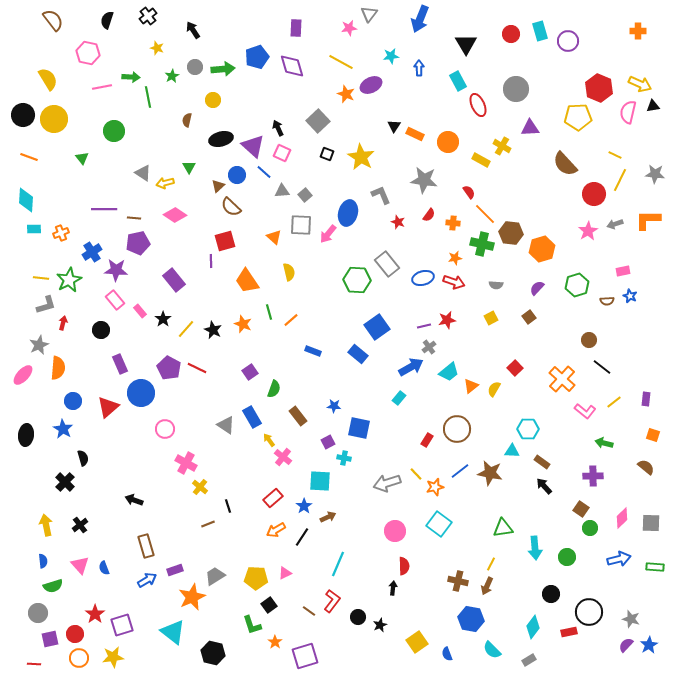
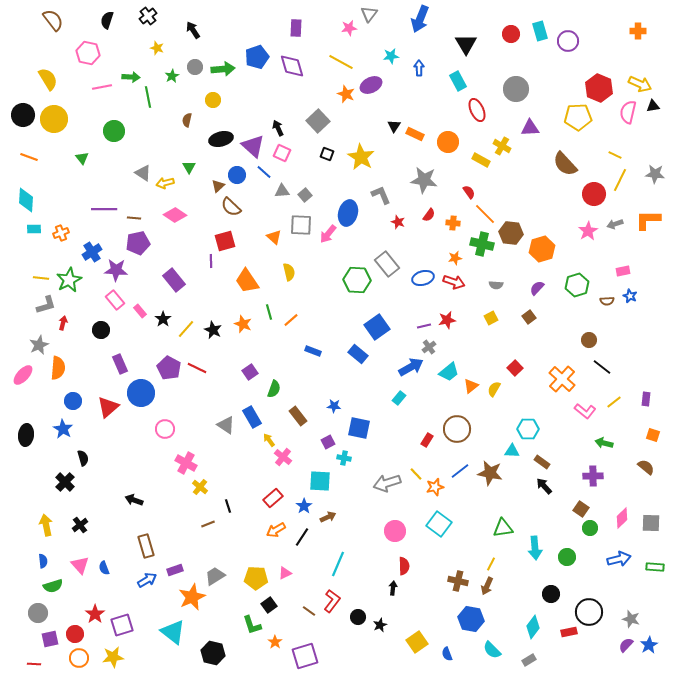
red ellipse at (478, 105): moved 1 px left, 5 px down
